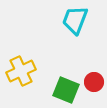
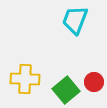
yellow cross: moved 4 px right, 8 px down; rotated 28 degrees clockwise
green square: rotated 28 degrees clockwise
